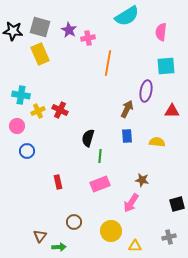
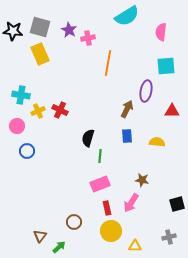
red rectangle: moved 49 px right, 26 px down
green arrow: rotated 40 degrees counterclockwise
